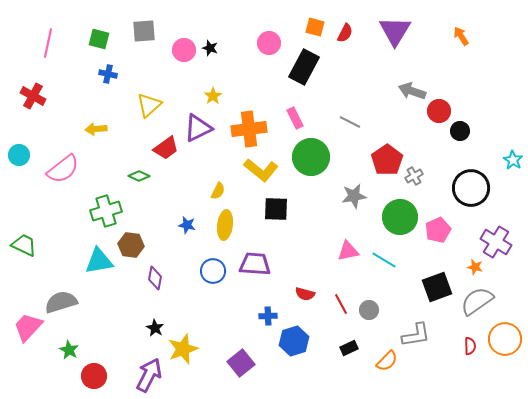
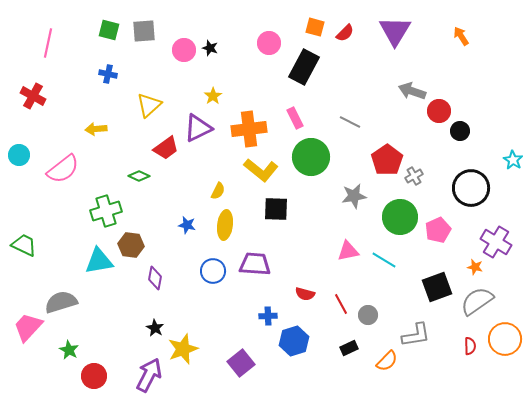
red semicircle at (345, 33): rotated 18 degrees clockwise
green square at (99, 39): moved 10 px right, 9 px up
gray circle at (369, 310): moved 1 px left, 5 px down
